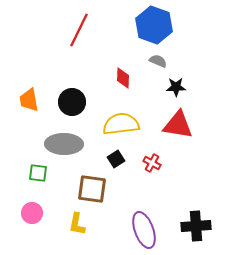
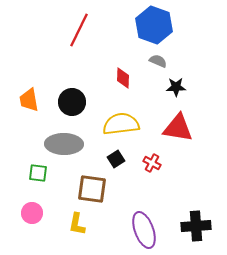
red triangle: moved 3 px down
